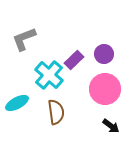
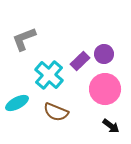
purple rectangle: moved 6 px right, 1 px down
brown semicircle: rotated 120 degrees clockwise
